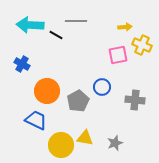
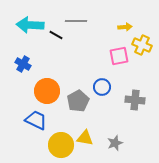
pink square: moved 1 px right, 1 px down
blue cross: moved 1 px right
